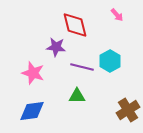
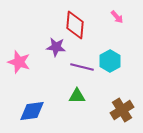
pink arrow: moved 2 px down
red diamond: rotated 20 degrees clockwise
pink star: moved 14 px left, 11 px up
brown cross: moved 6 px left
